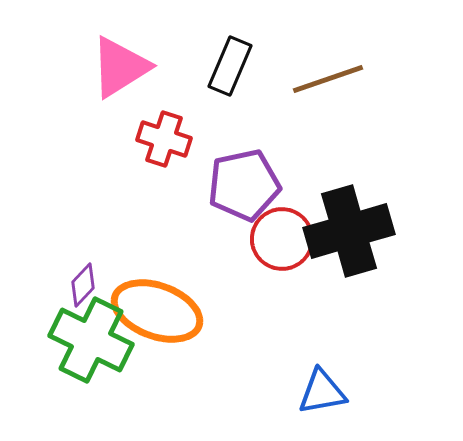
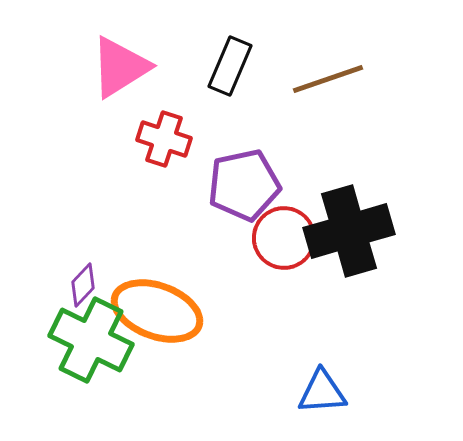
red circle: moved 2 px right, 1 px up
blue triangle: rotated 6 degrees clockwise
